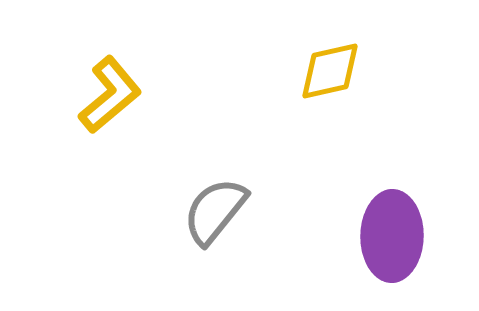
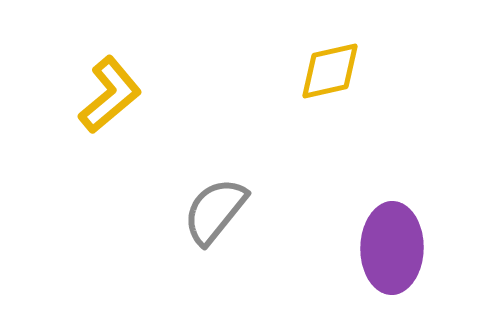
purple ellipse: moved 12 px down
